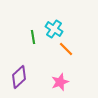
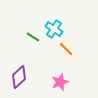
green line: rotated 48 degrees counterclockwise
